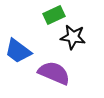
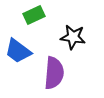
green rectangle: moved 20 px left
purple semicircle: rotated 72 degrees clockwise
